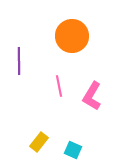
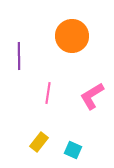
purple line: moved 5 px up
pink line: moved 11 px left, 7 px down; rotated 20 degrees clockwise
pink L-shape: rotated 28 degrees clockwise
